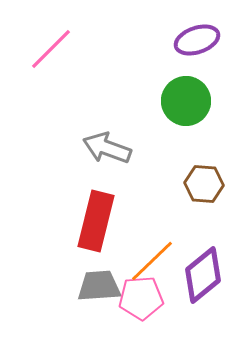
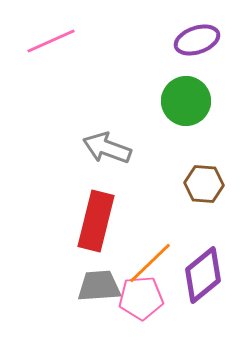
pink line: moved 8 px up; rotated 21 degrees clockwise
orange line: moved 2 px left, 2 px down
